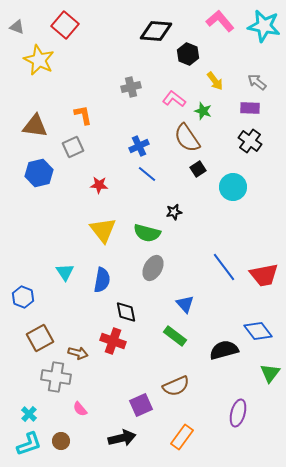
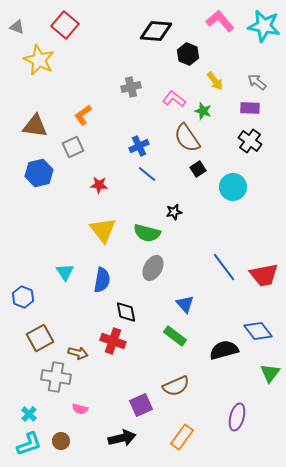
orange L-shape at (83, 115): rotated 115 degrees counterclockwise
pink semicircle at (80, 409): rotated 35 degrees counterclockwise
purple ellipse at (238, 413): moved 1 px left, 4 px down
